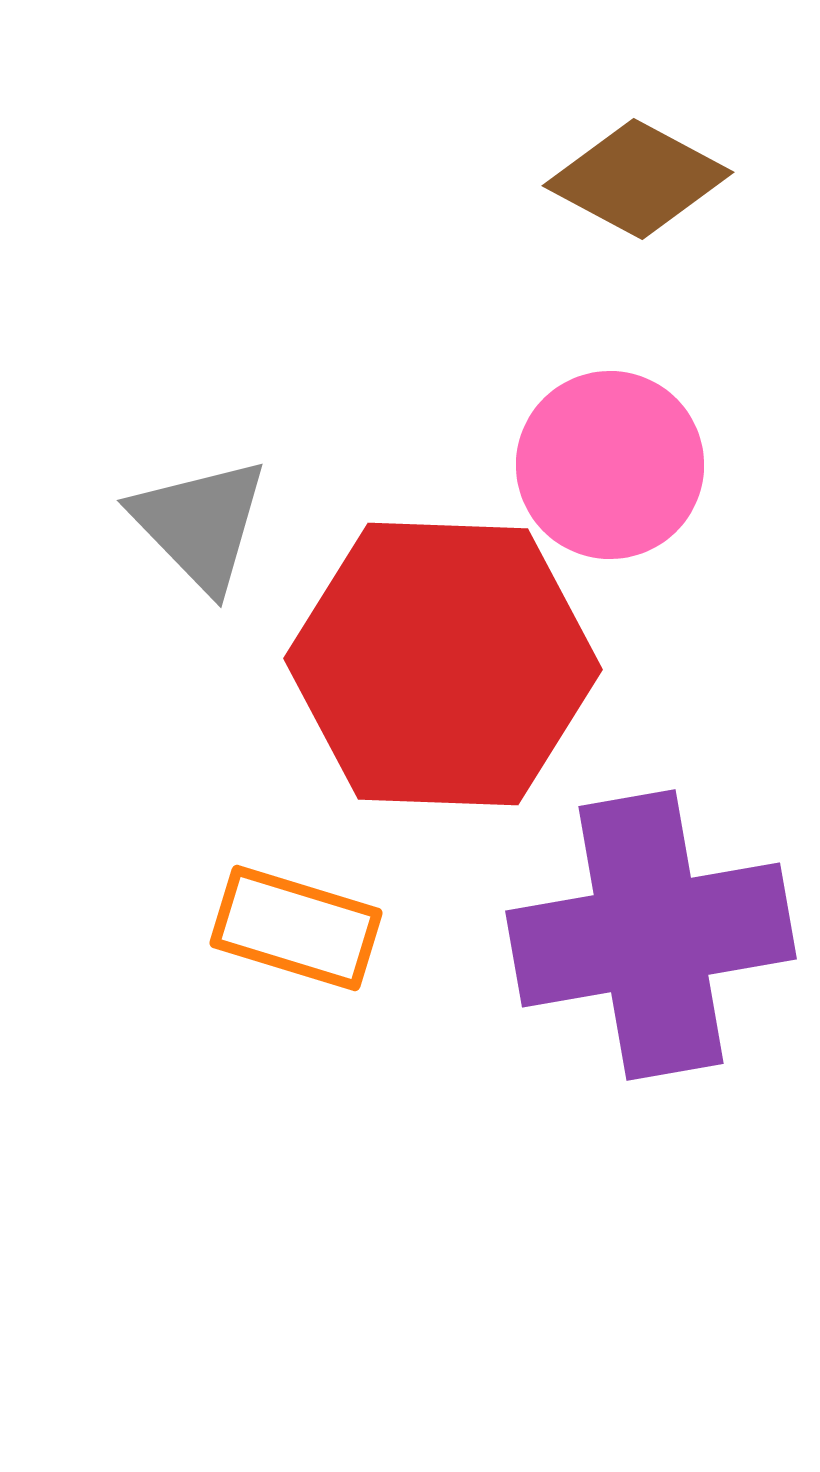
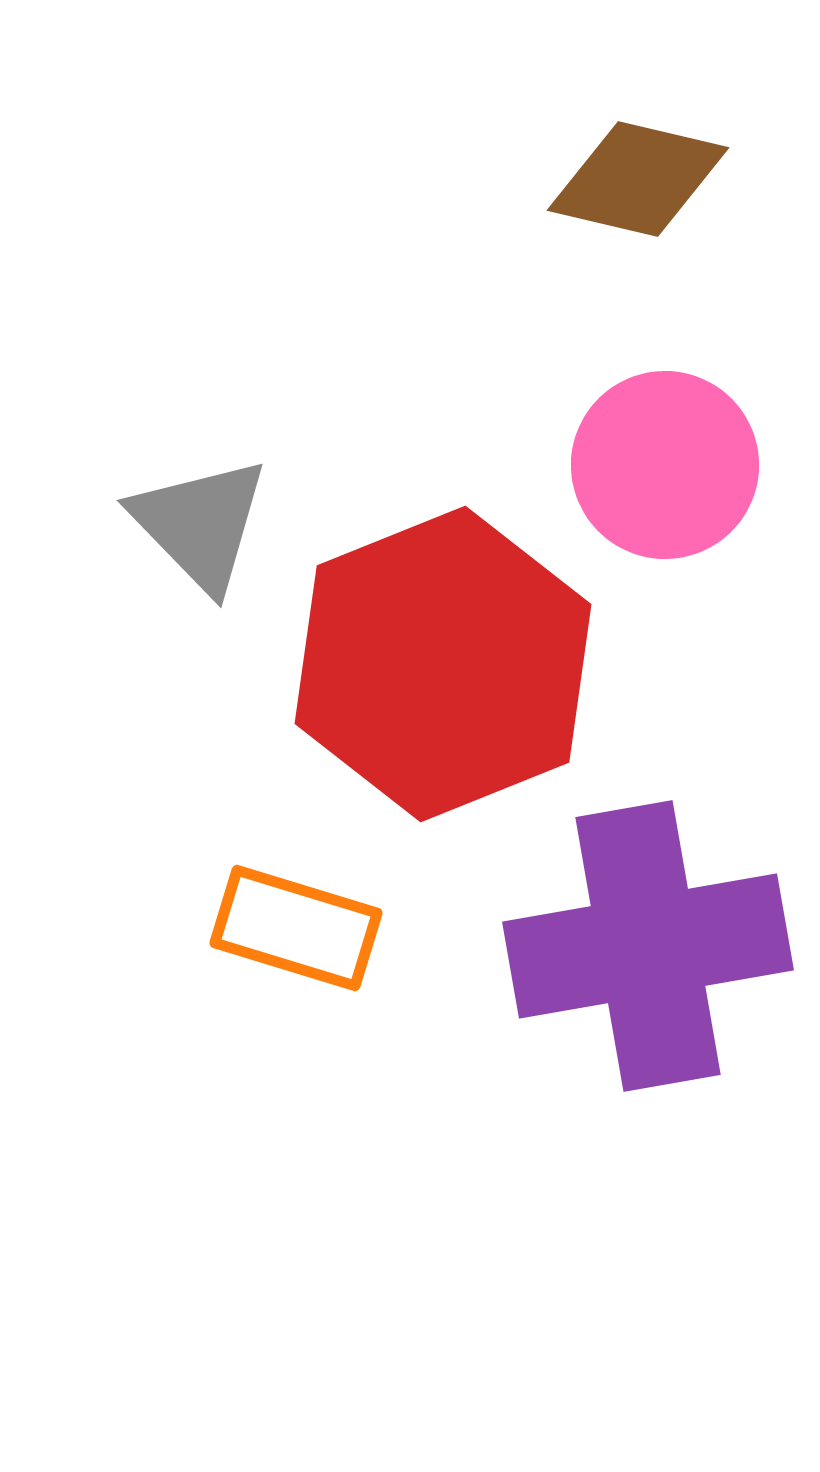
brown diamond: rotated 15 degrees counterclockwise
pink circle: moved 55 px right
red hexagon: rotated 24 degrees counterclockwise
purple cross: moved 3 px left, 11 px down
